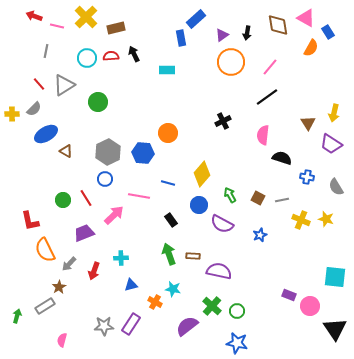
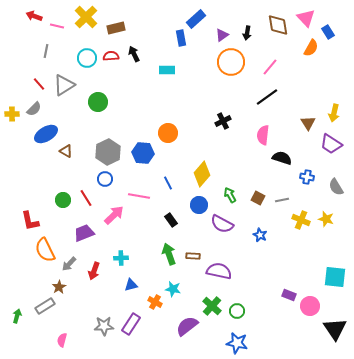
pink triangle at (306, 18): rotated 18 degrees clockwise
blue line at (168, 183): rotated 48 degrees clockwise
blue star at (260, 235): rotated 24 degrees counterclockwise
